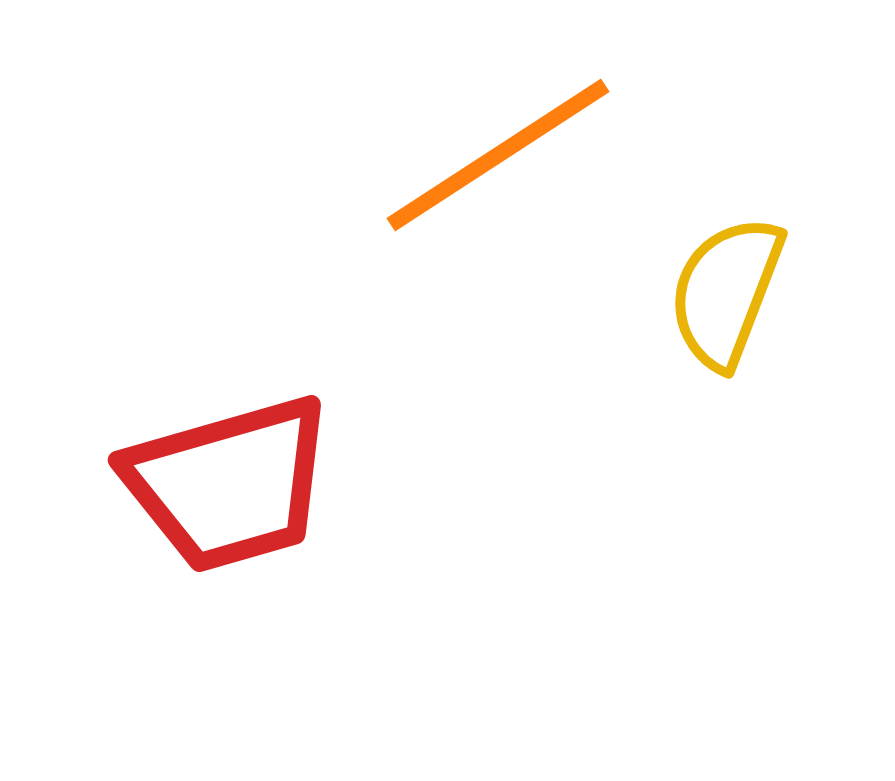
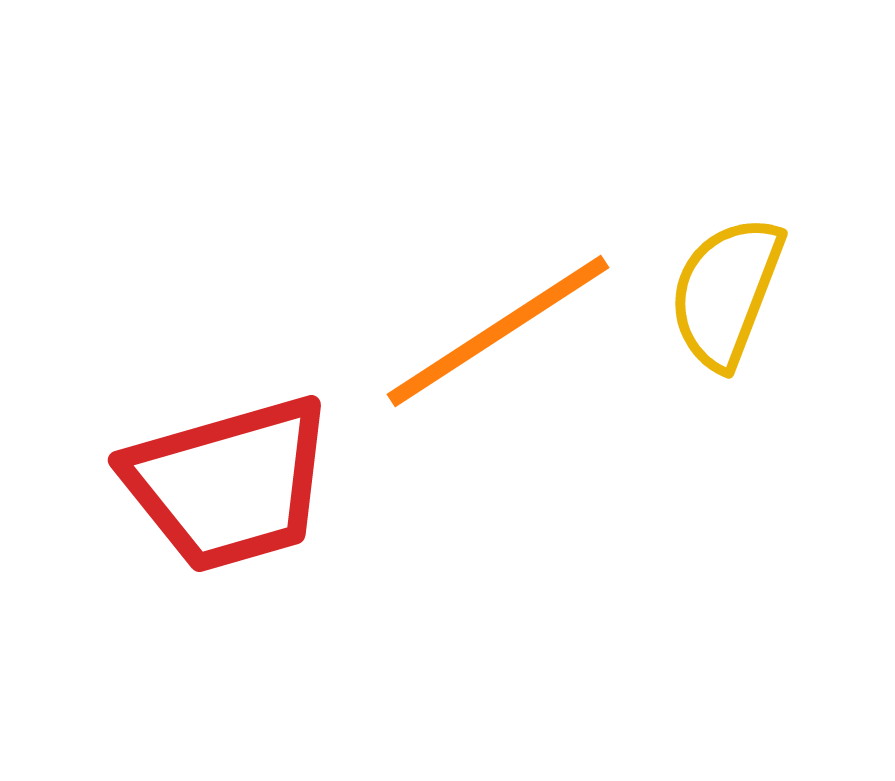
orange line: moved 176 px down
